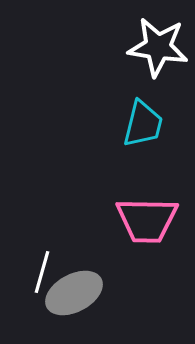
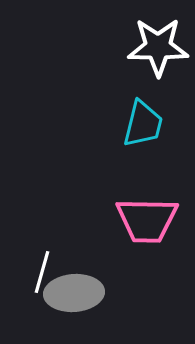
white star: rotated 8 degrees counterclockwise
gray ellipse: rotated 24 degrees clockwise
